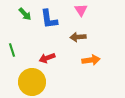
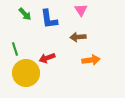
green line: moved 3 px right, 1 px up
yellow circle: moved 6 px left, 9 px up
